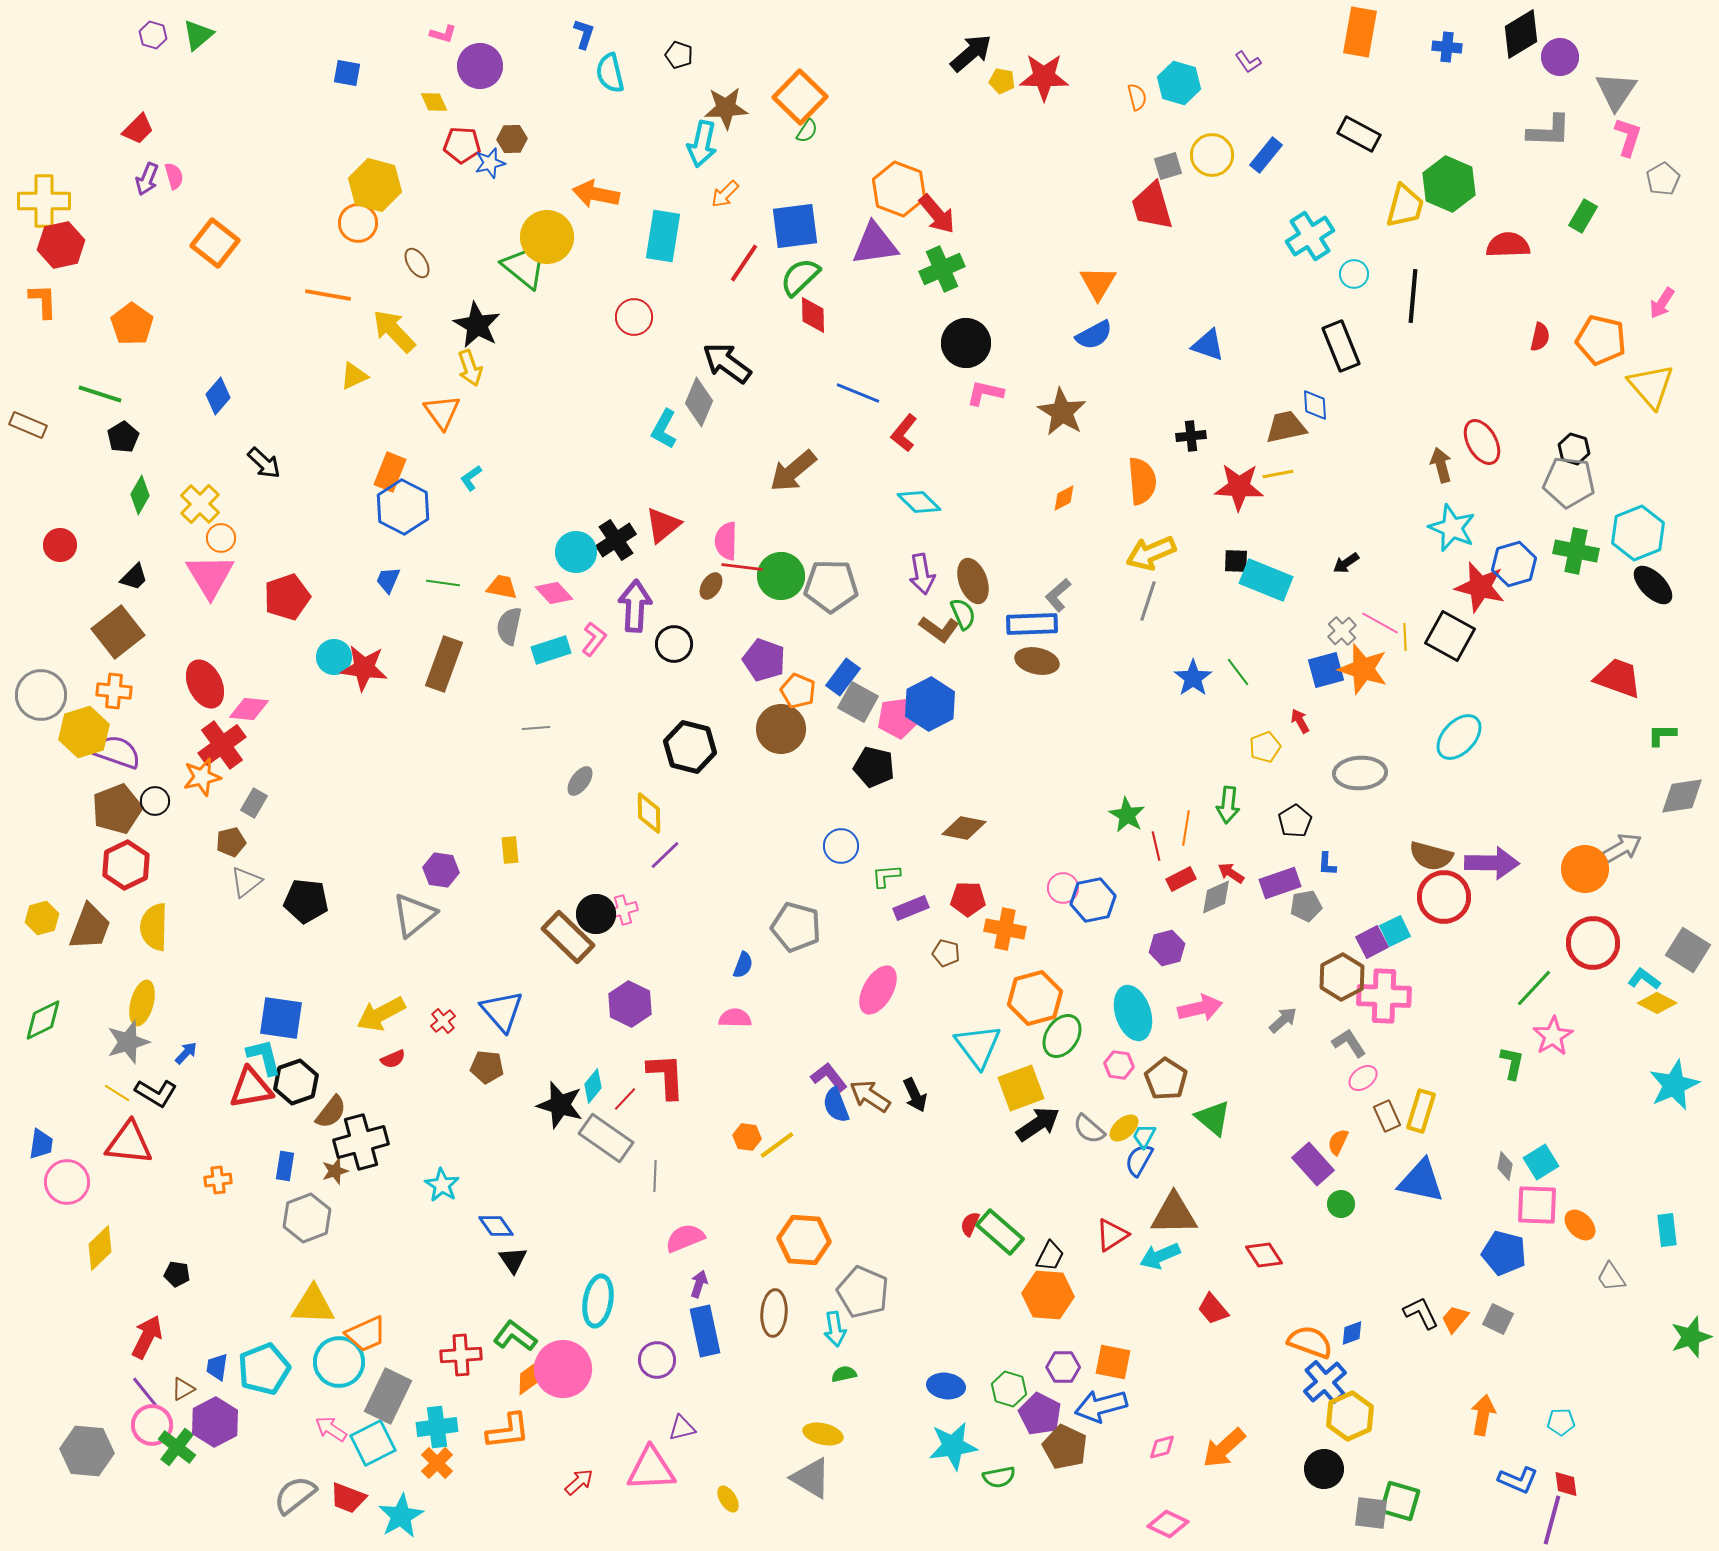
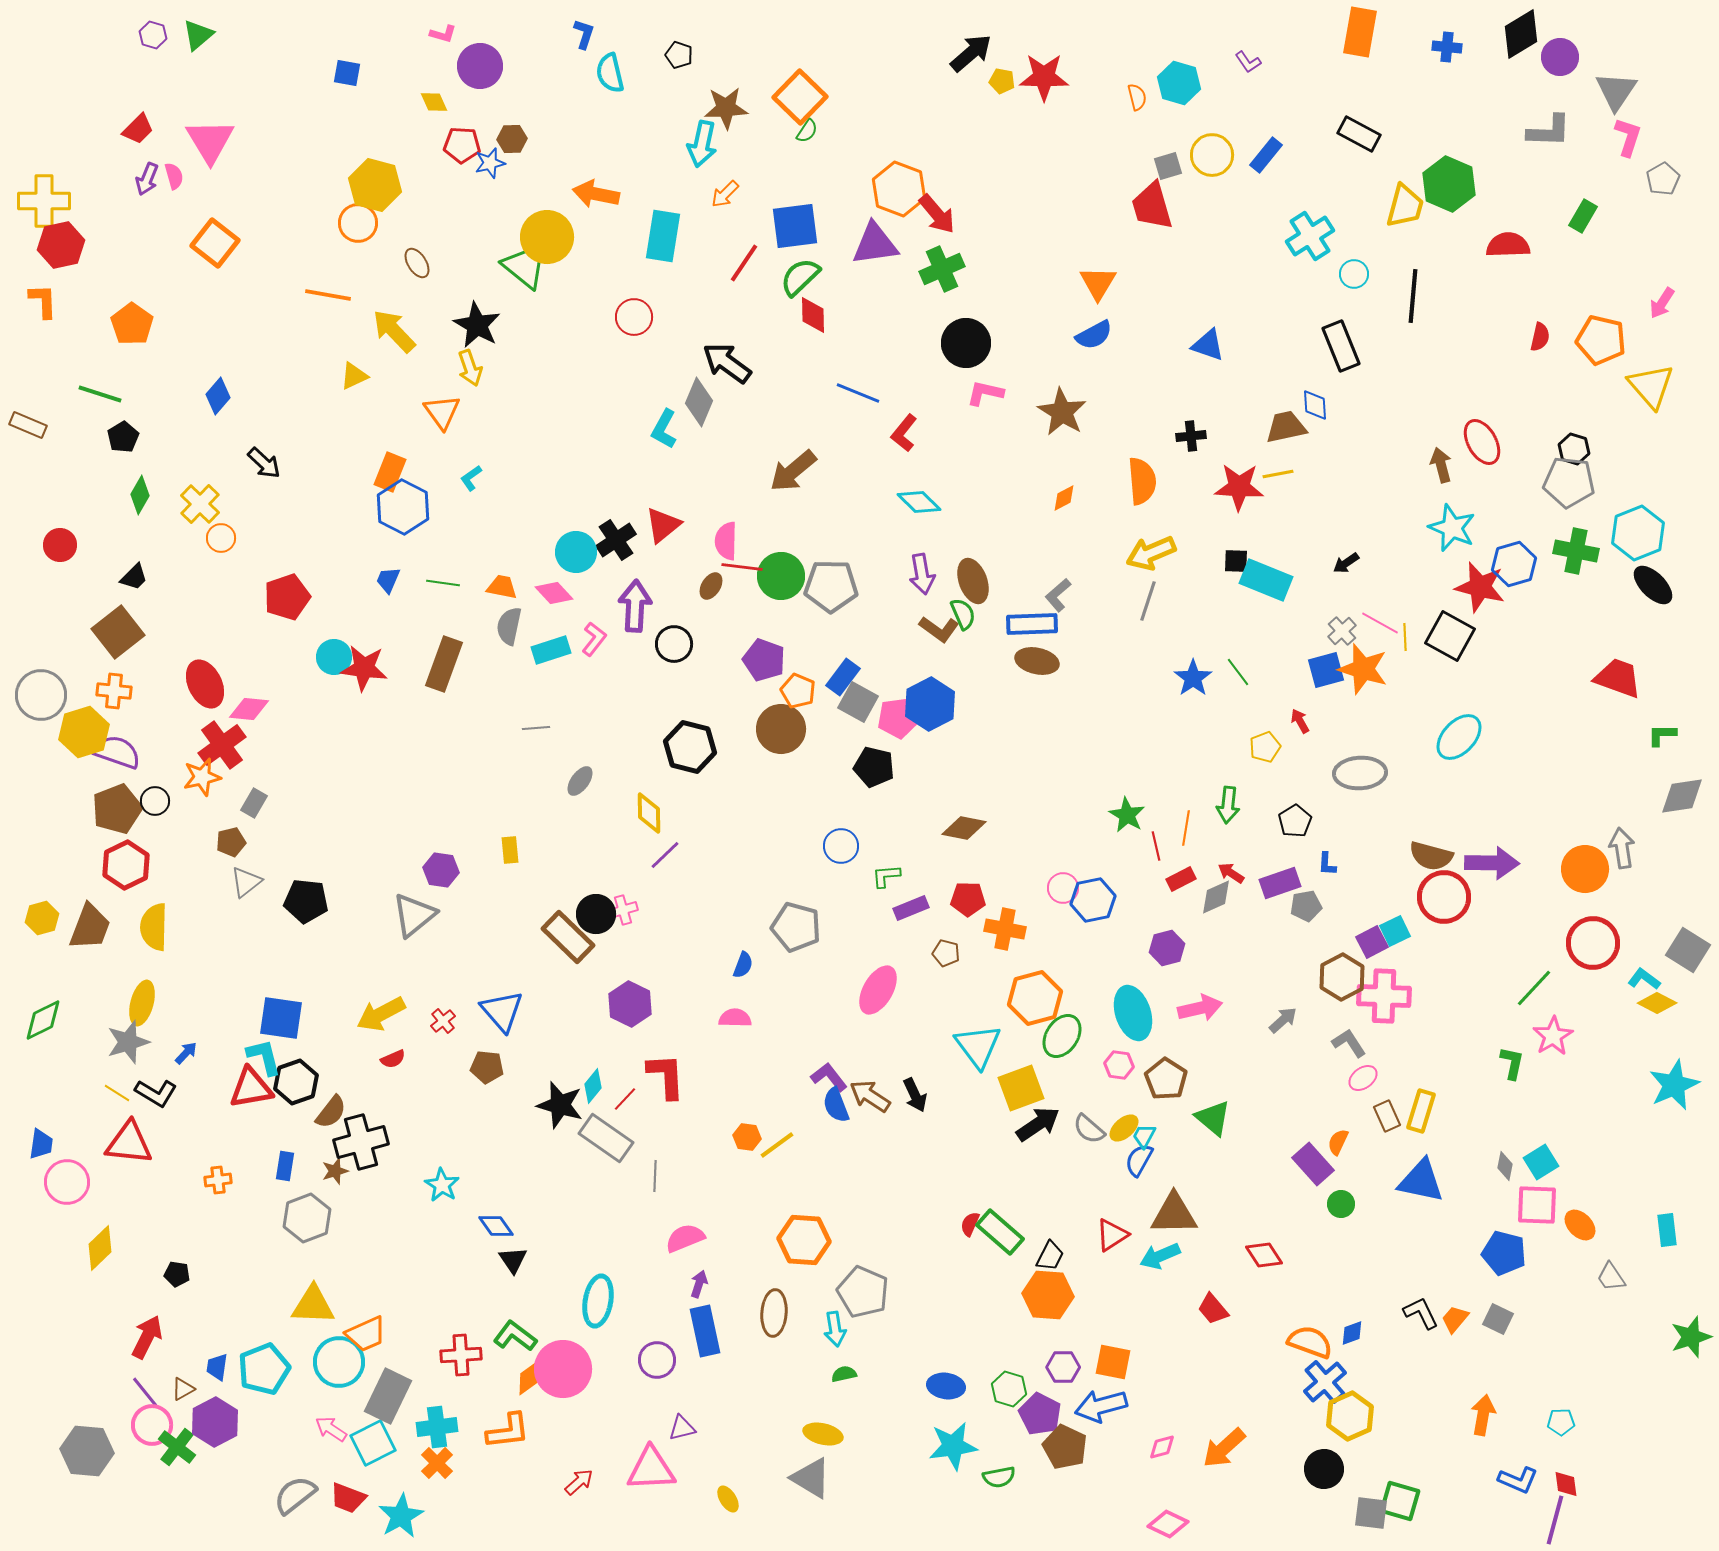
pink triangle at (210, 576): moved 435 px up
gray arrow at (1622, 848): rotated 69 degrees counterclockwise
purple line at (1552, 1520): moved 3 px right
